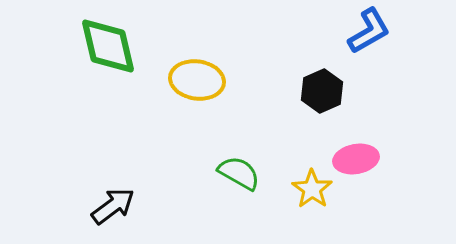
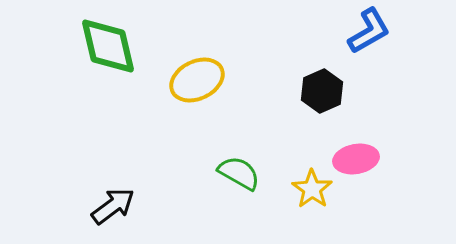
yellow ellipse: rotated 34 degrees counterclockwise
